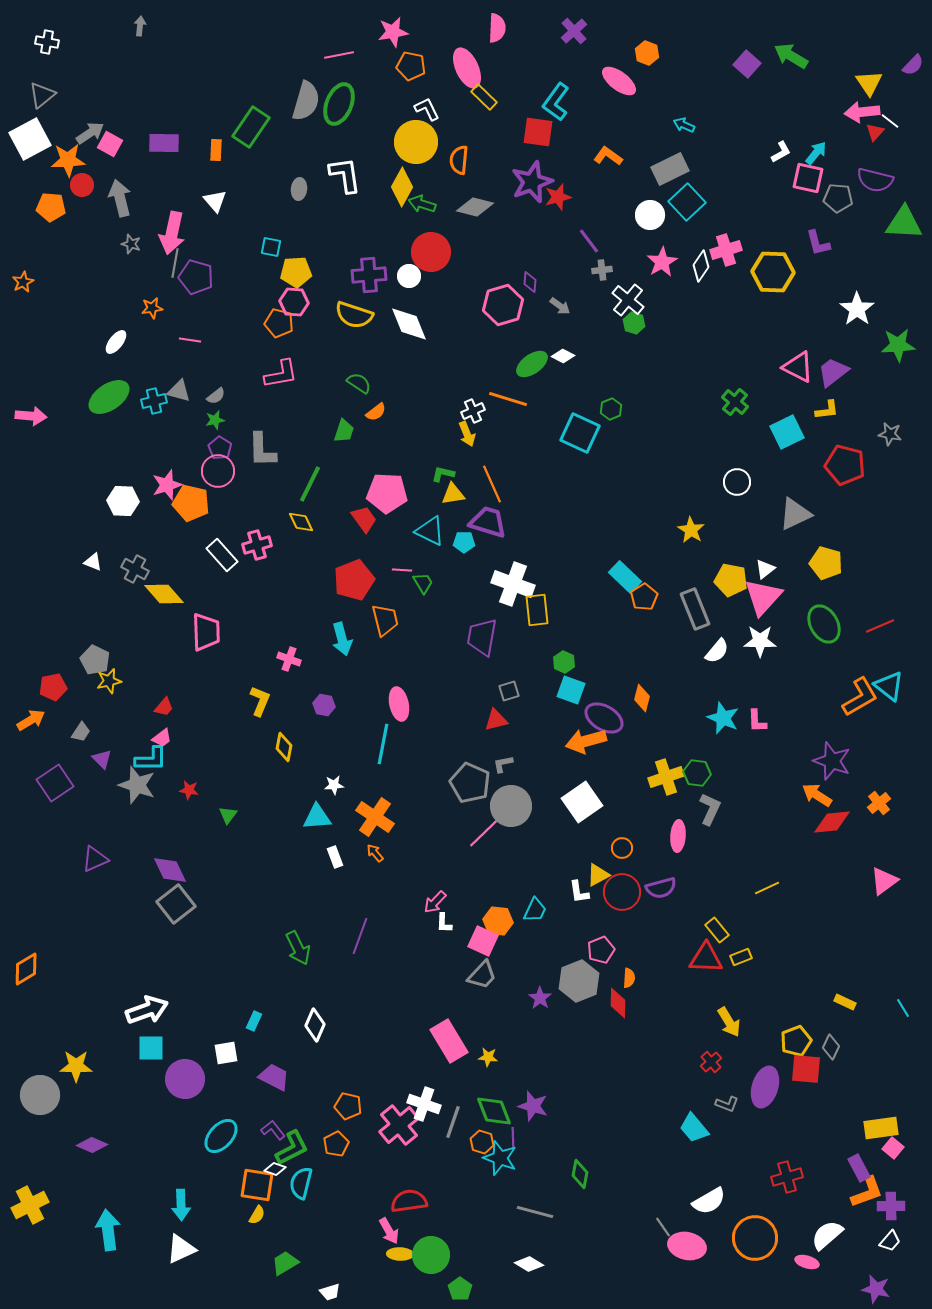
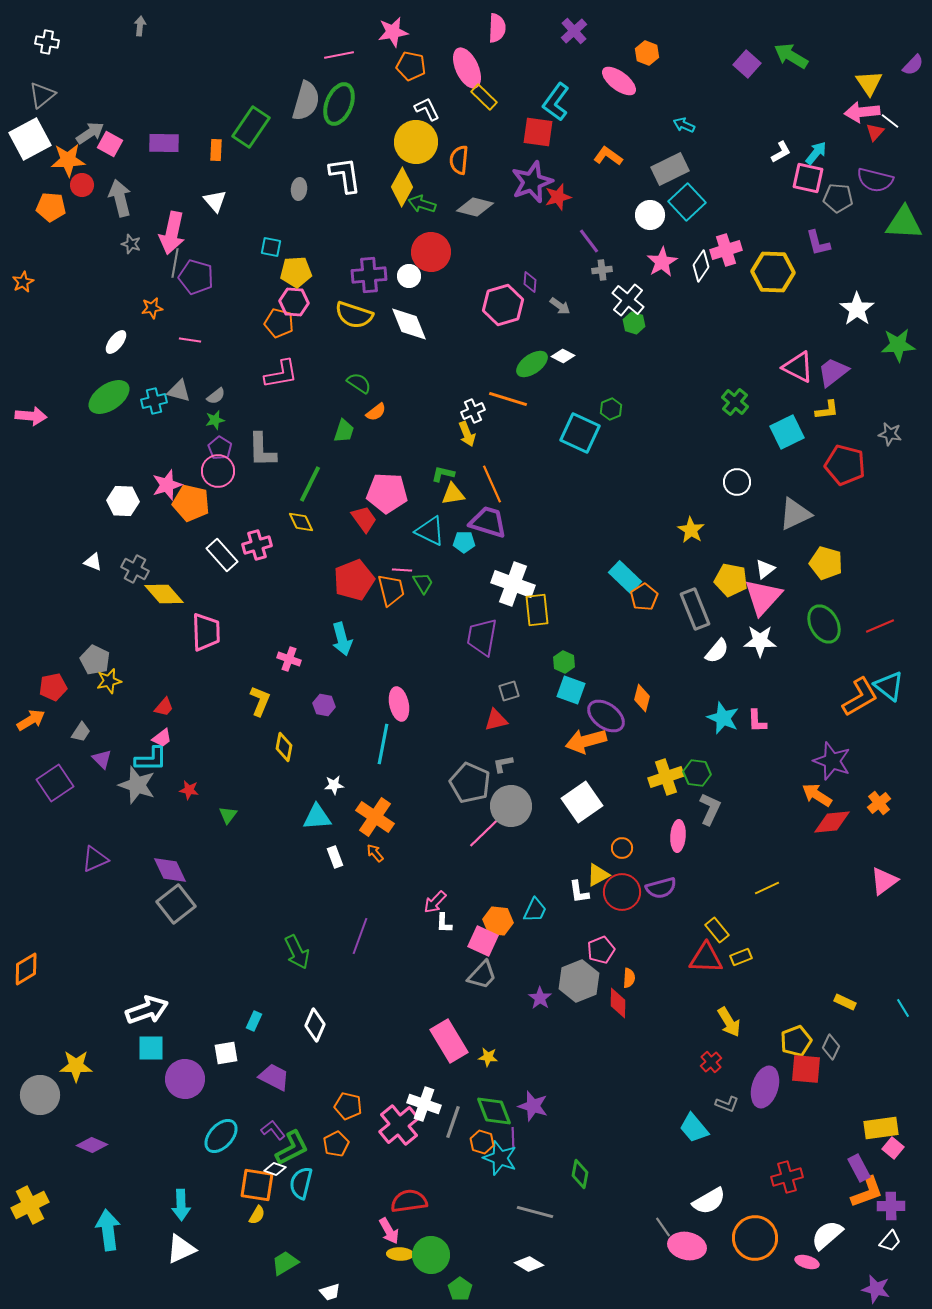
orange trapezoid at (385, 620): moved 6 px right, 30 px up
purple ellipse at (604, 718): moved 2 px right, 2 px up; rotated 6 degrees clockwise
green arrow at (298, 948): moved 1 px left, 4 px down
